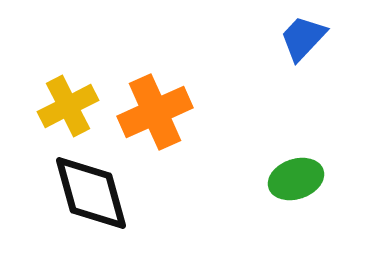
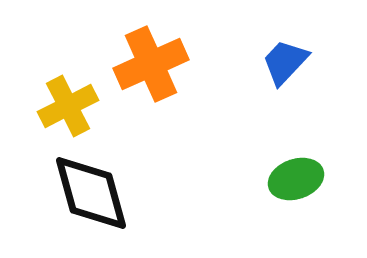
blue trapezoid: moved 18 px left, 24 px down
orange cross: moved 4 px left, 48 px up
